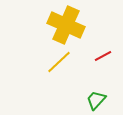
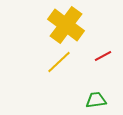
yellow cross: rotated 12 degrees clockwise
green trapezoid: rotated 40 degrees clockwise
